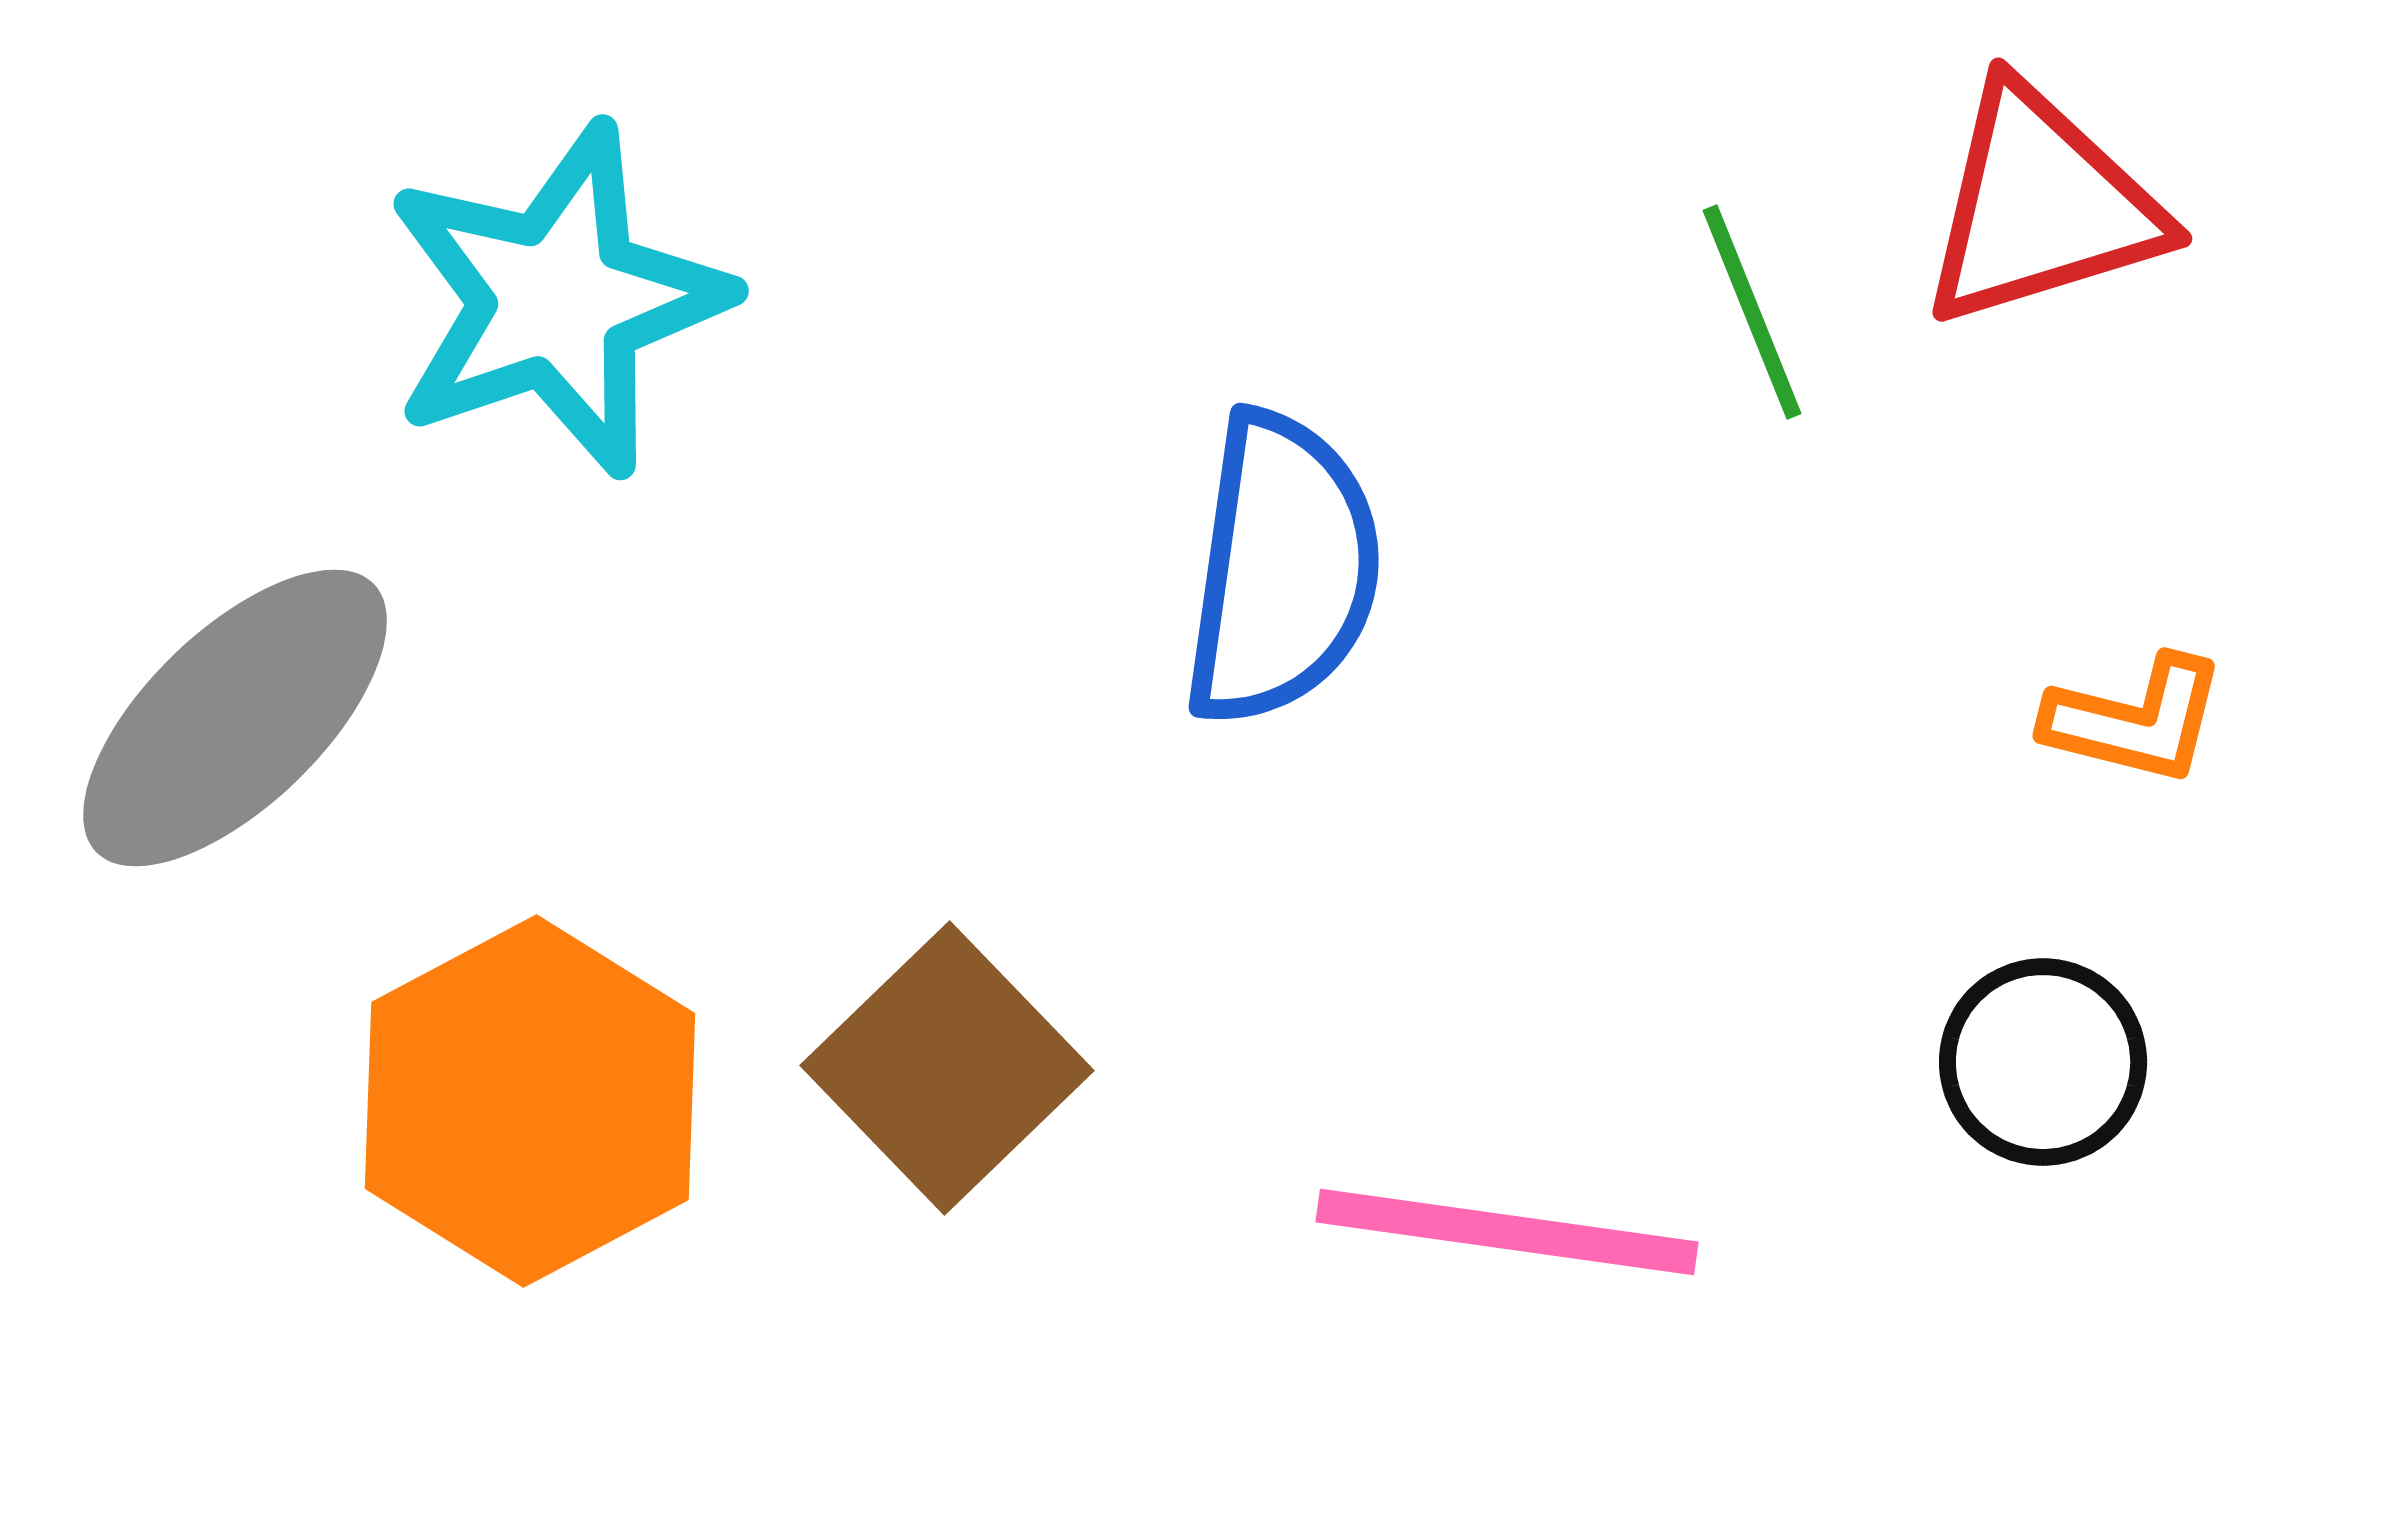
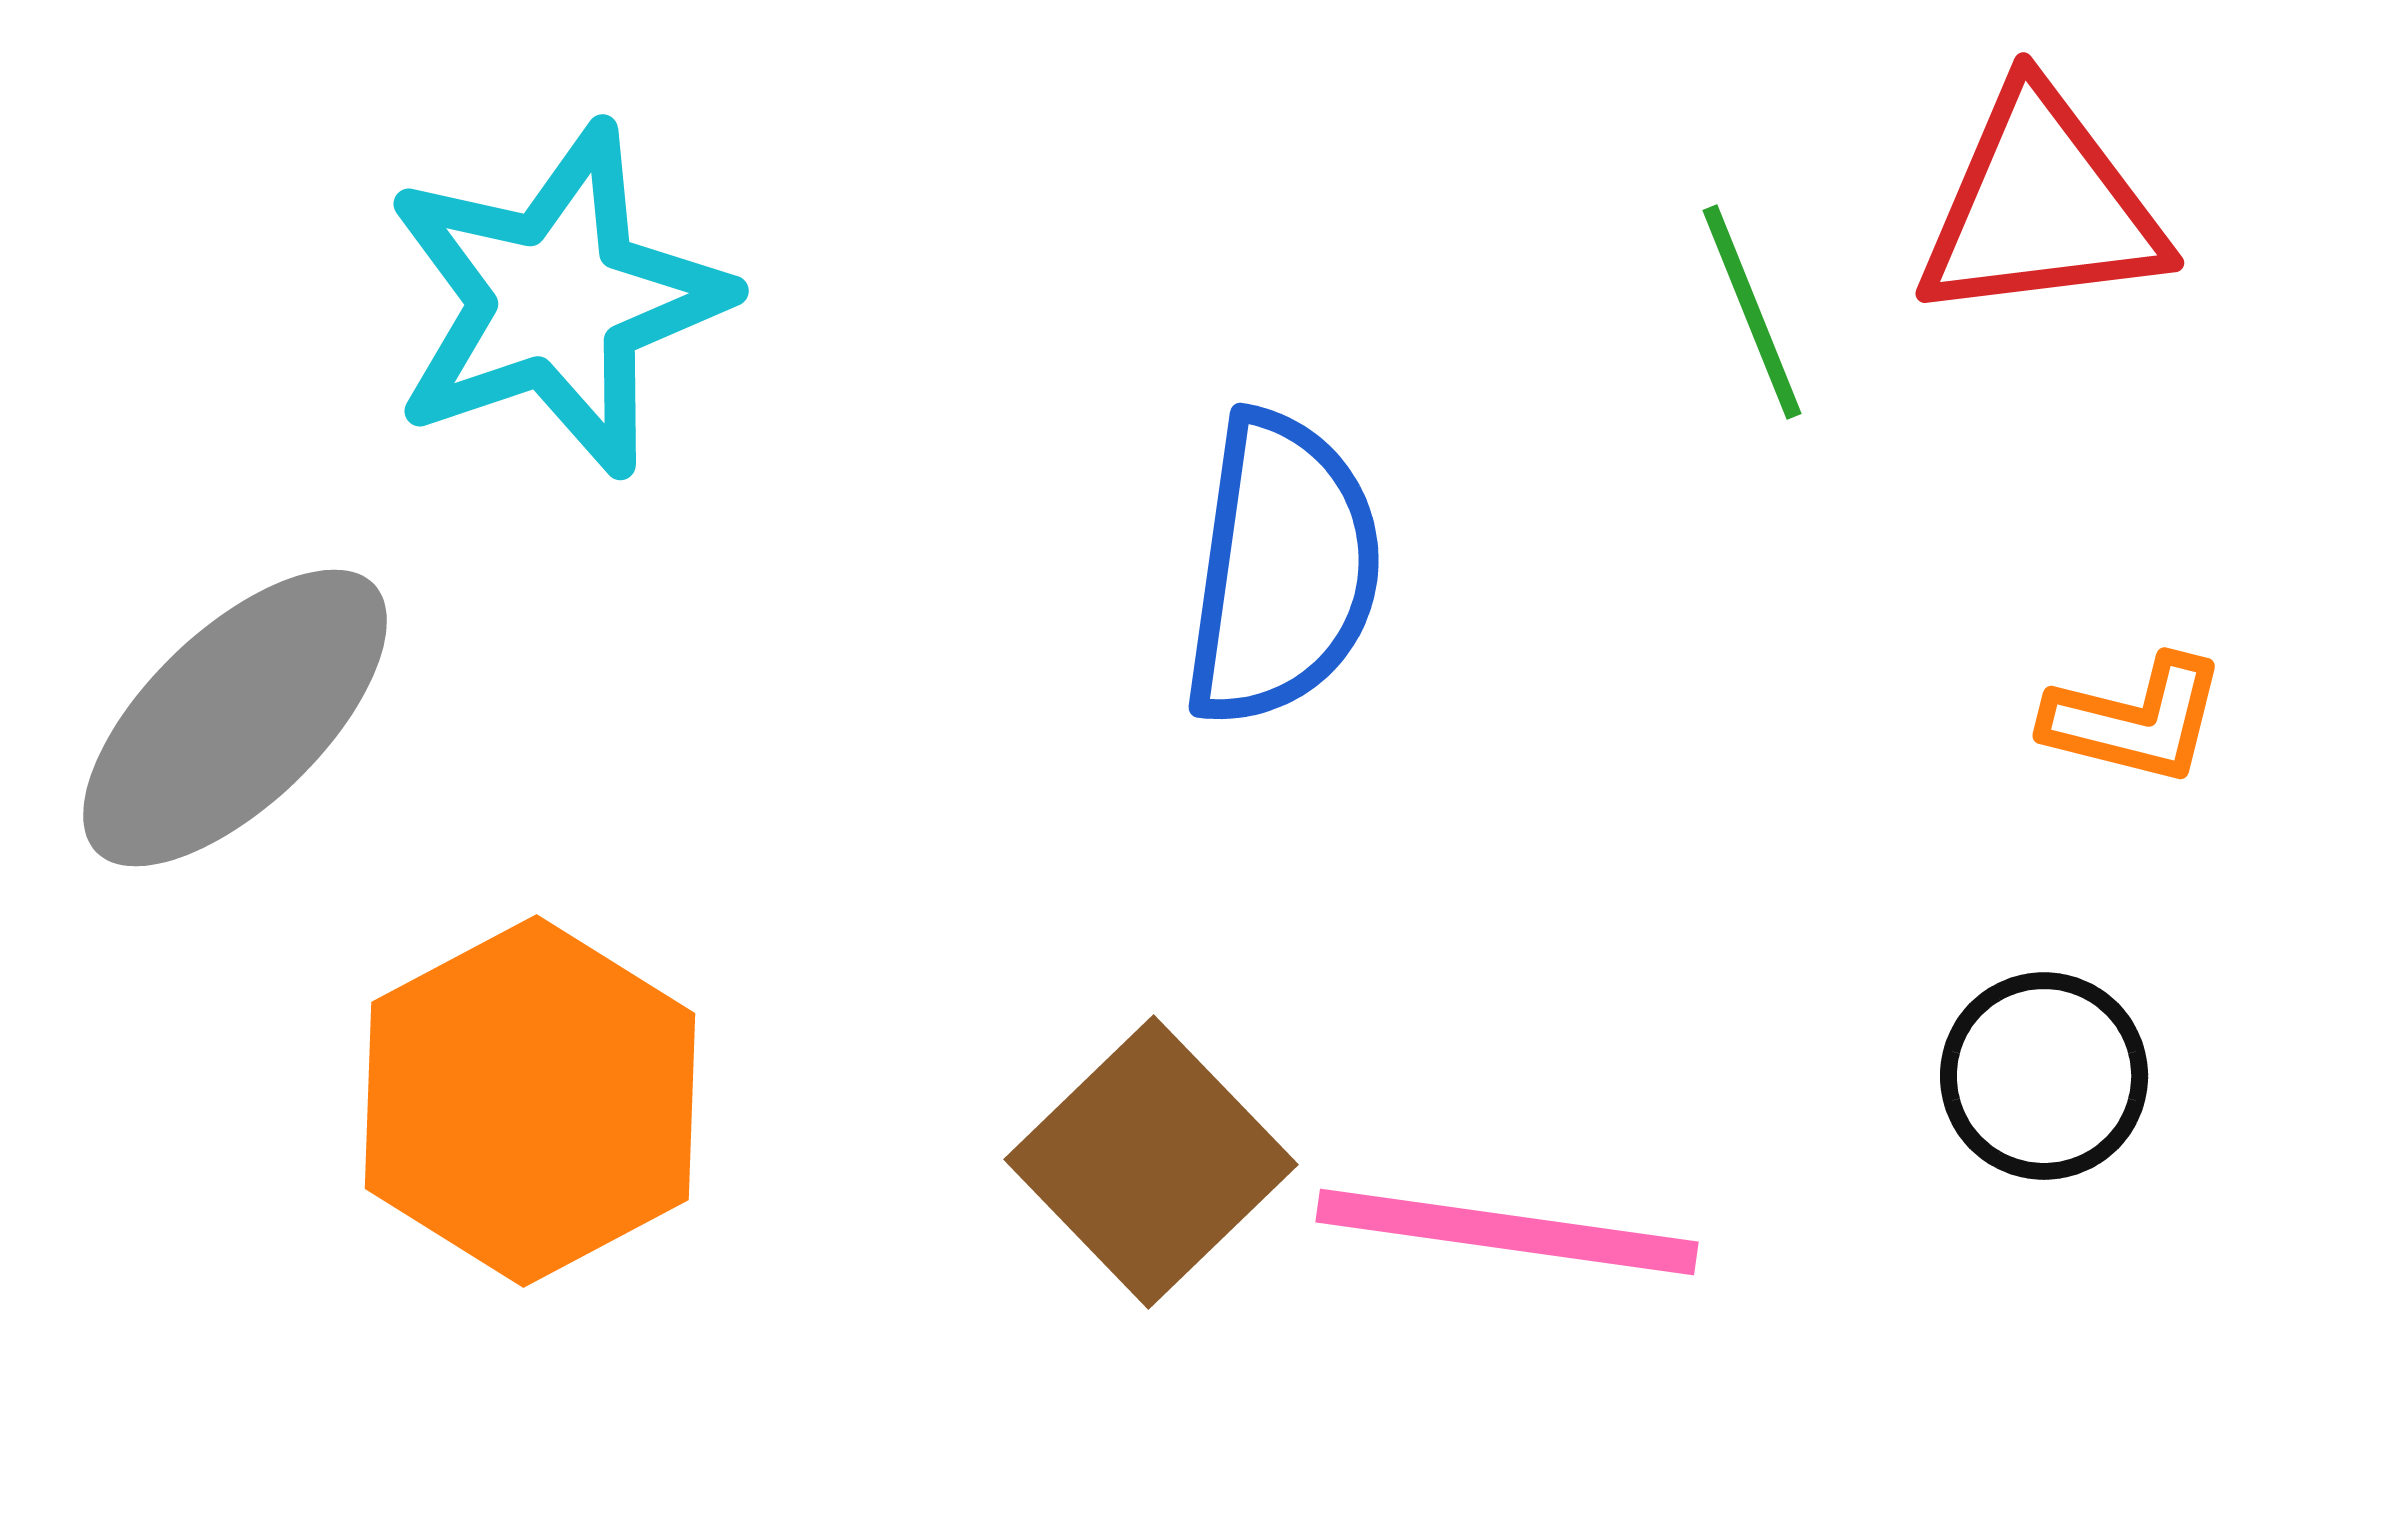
red triangle: rotated 10 degrees clockwise
black circle: moved 1 px right, 14 px down
brown square: moved 204 px right, 94 px down
